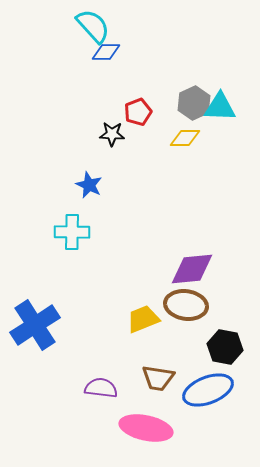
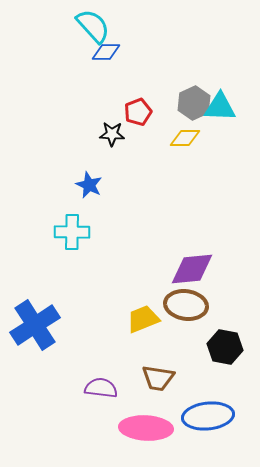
blue ellipse: moved 26 px down; rotated 15 degrees clockwise
pink ellipse: rotated 9 degrees counterclockwise
